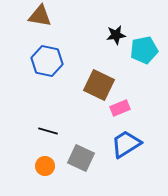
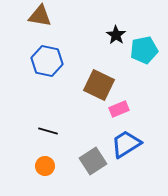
black star: rotated 30 degrees counterclockwise
pink rectangle: moved 1 px left, 1 px down
gray square: moved 12 px right, 3 px down; rotated 32 degrees clockwise
